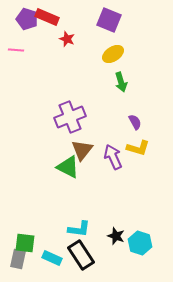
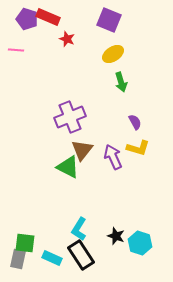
red rectangle: moved 1 px right
cyan L-shape: rotated 115 degrees clockwise
